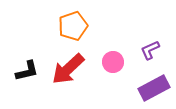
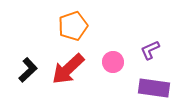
black L-shape: moved 1 px right, 1 px up; rotated 30 degrees counterclockwise
purple rectangle: rotated 36 degrees clockwise
